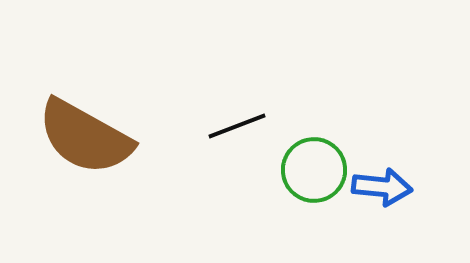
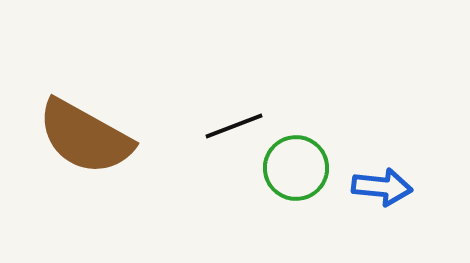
black line: moved 3 px left
green circle: moved 18 px left, 2 px up
